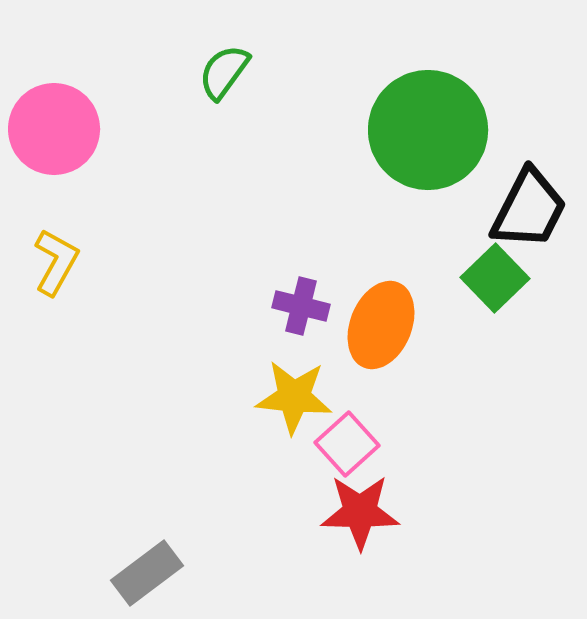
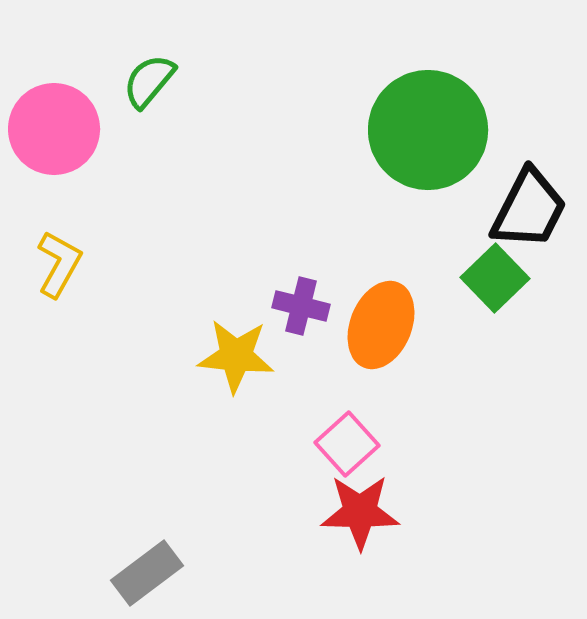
green semicircle: moved 75 px left, 9 px down; rotated 4 degrees clockwise
yellow L-shape: moved 3 px right, 2 px down
yellow star: moved 58 px left, 41 px up
